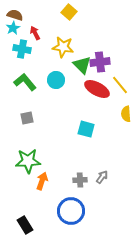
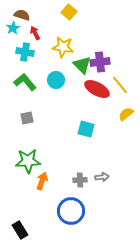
brown semicircle: moved 7 px right
cyan cross: moved 3 px right, 3 px down
yellow semicircle: rotated 56 degrees clockwise
gray arrow: rotated 48 degrees clockwise
black rectangle: moved 5 px left, 5 px down
